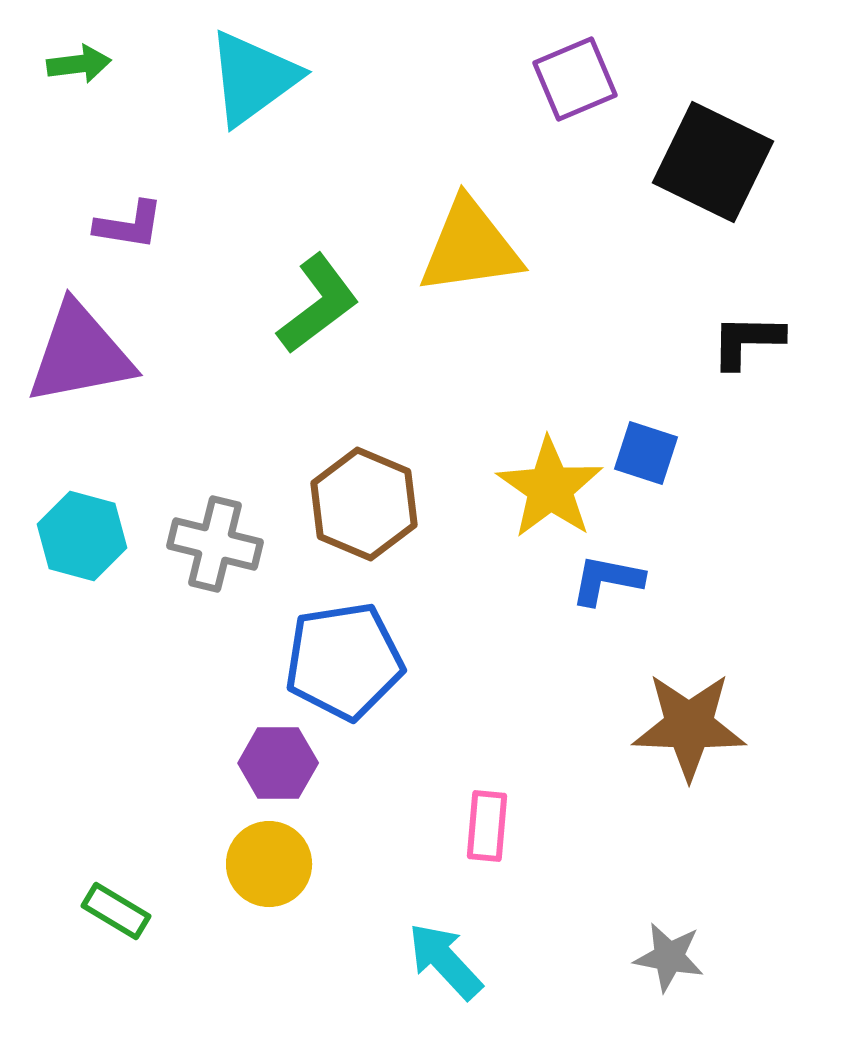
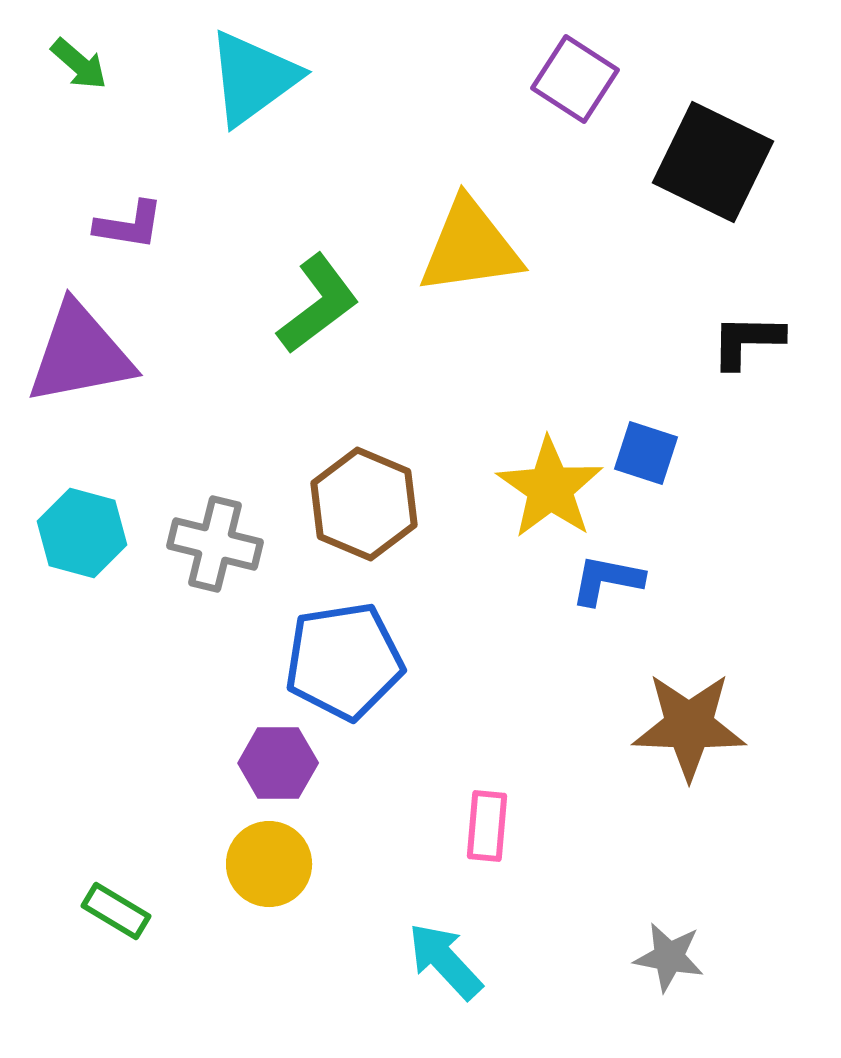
green arrow: rotated 48 degrees clockwise
purple square: rotated 34 degrees counterclockwise
cyan hexagon: moved 3 px up
